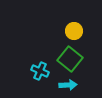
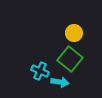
yellow circle: moved 2 px down
cyan arrow: moved 8 px left, 3 px up; rotated 12 degrees clockwise
